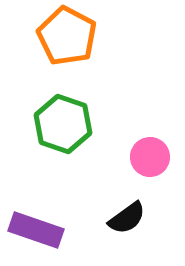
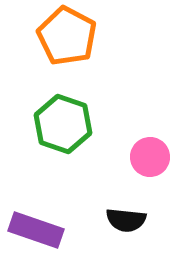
black semicircle: moved 1 px left, 2 px down; rotated 42 degrees clockwise
